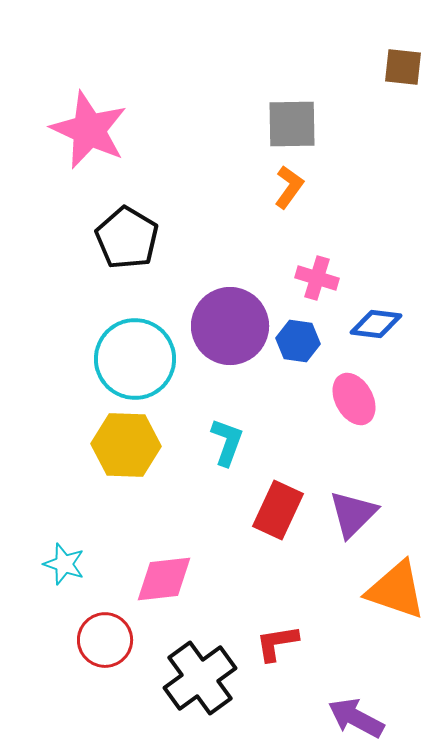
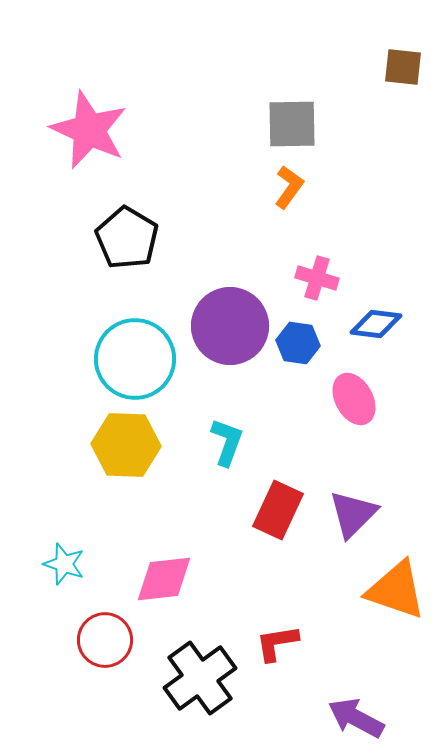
blue hexagon: moved 2 px down
